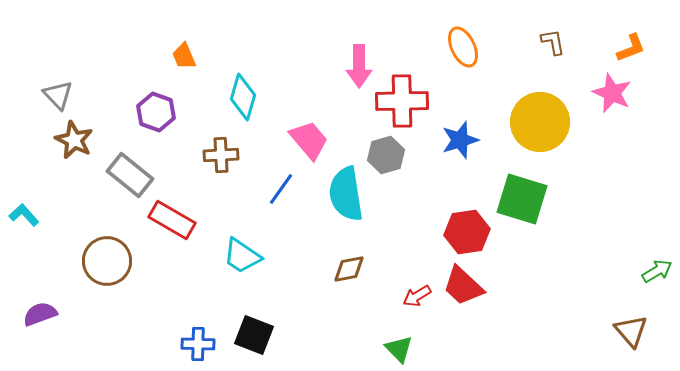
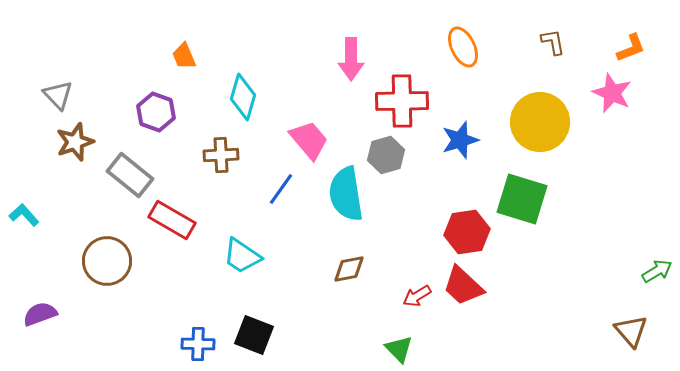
pink arrow: moved 8 px left, 7 px up
brown star: moved 1 px right, 2 px down; rotated 27 degrees clockwise
